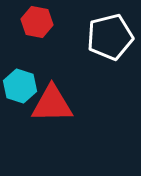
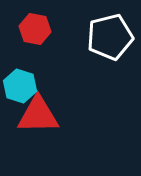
red hexagon: moved 2 px left, 7 px down
red triangle: moved 14 px left, 11 px down
